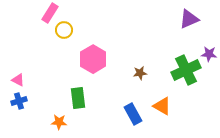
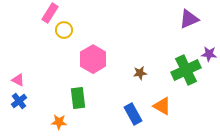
blue cross: rotated 21 degrees counterclockwise
